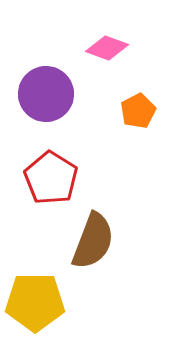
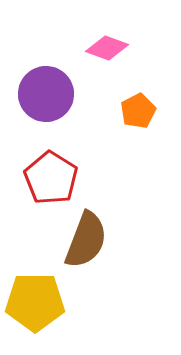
brown semicircle: moved 7 px left, 1 px up
